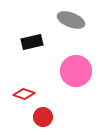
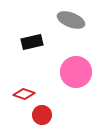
pink circle: moved 1 px down
red circle: moved 1 px left, 2 px up
